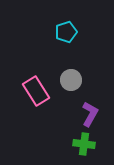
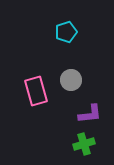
pink rectangle: rotated 16 degrees clockwise
purple L-shape: rotated 55 degrees clockwise
green cross: rotated 25 degrees counterclockwise
